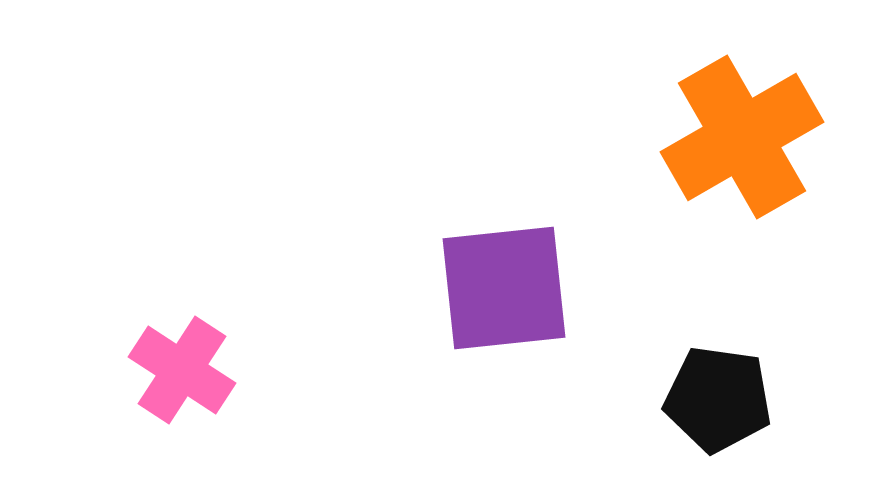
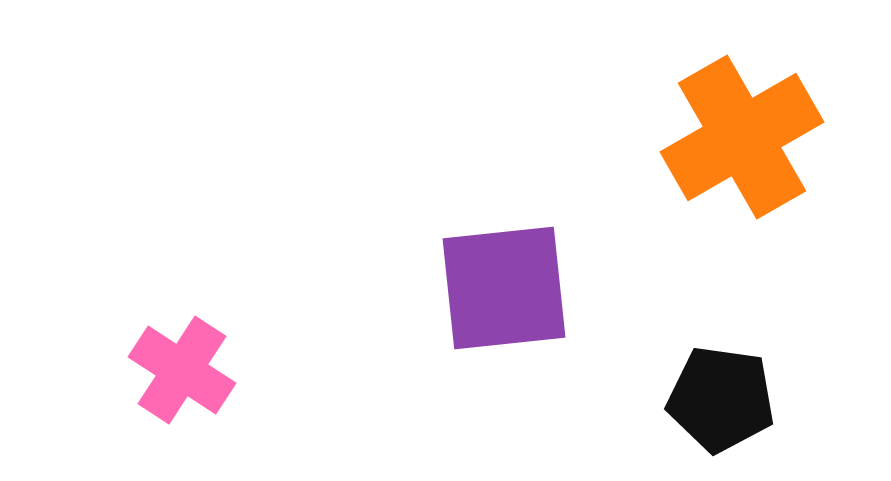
black pentagon: moved 3 px right
